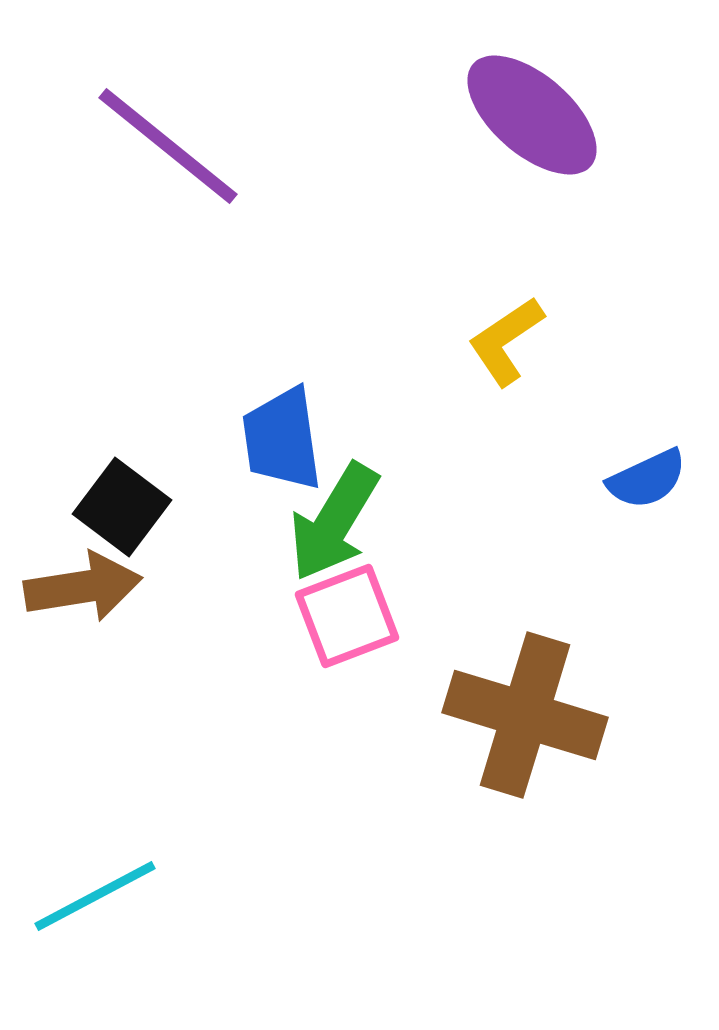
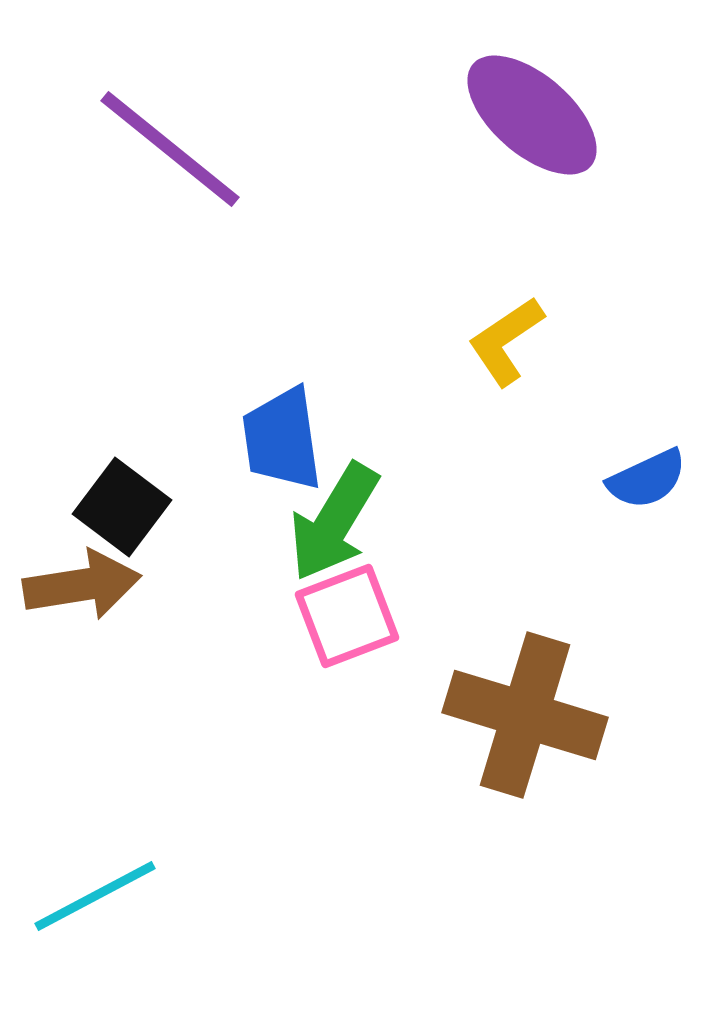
purple line: moved 2 px right, 3 px down
brown arrow: moved 1 px left, 2 px up
